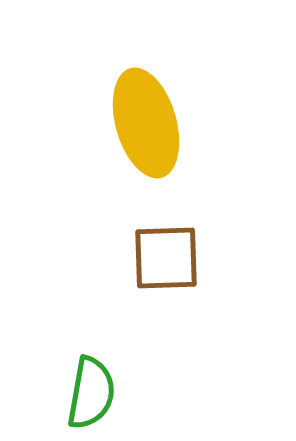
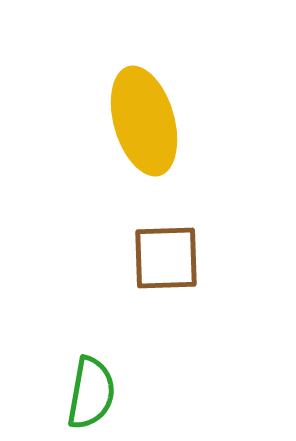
yellow ellipse: moved 2 px left, 2 px up
